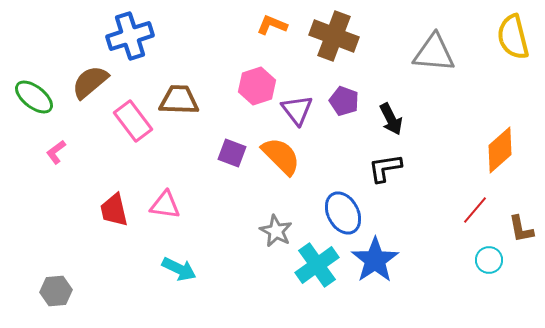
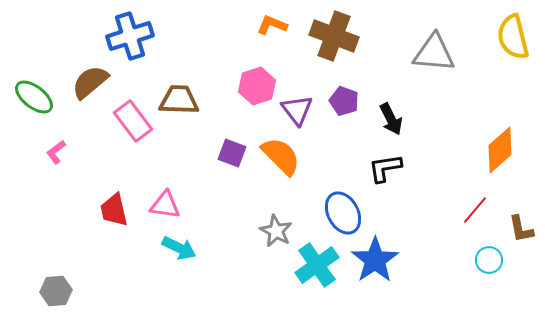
cyan arrow: moved 21 px up
